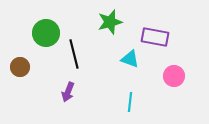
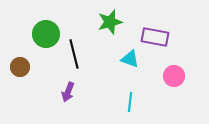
green circle: moved 1 px down
